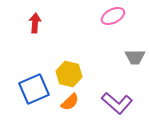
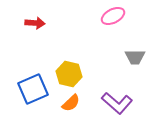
red arrow: rotated 90 degrees clockwise
blue square: moved 1 px left
orange semicircle: moved 1 px right, 1 px down
